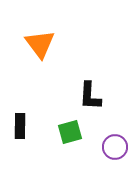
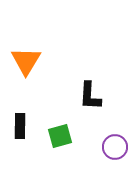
orange triangle: moved 14 px left, 17 px down; rotated 8 degrees clockwise
green square: moved 10 px left, 4 px down
